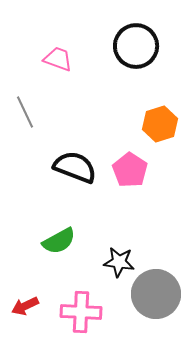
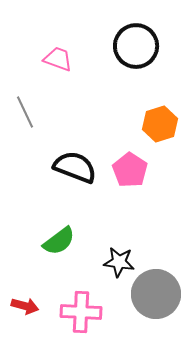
green semicircle: rotated 8 degrees counterclockwise
red arrow: rotated 140 degrees counterclockwise
